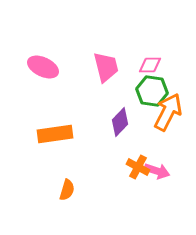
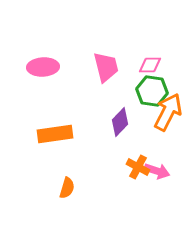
pink ellipse: rotated 28 degrees counterclockwise
orange semicircle: moved 2 px up
